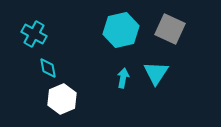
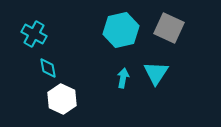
gray square: moved 1 px left, 1 px up
white hexagon: rotated 12 degrees counterclockwise
